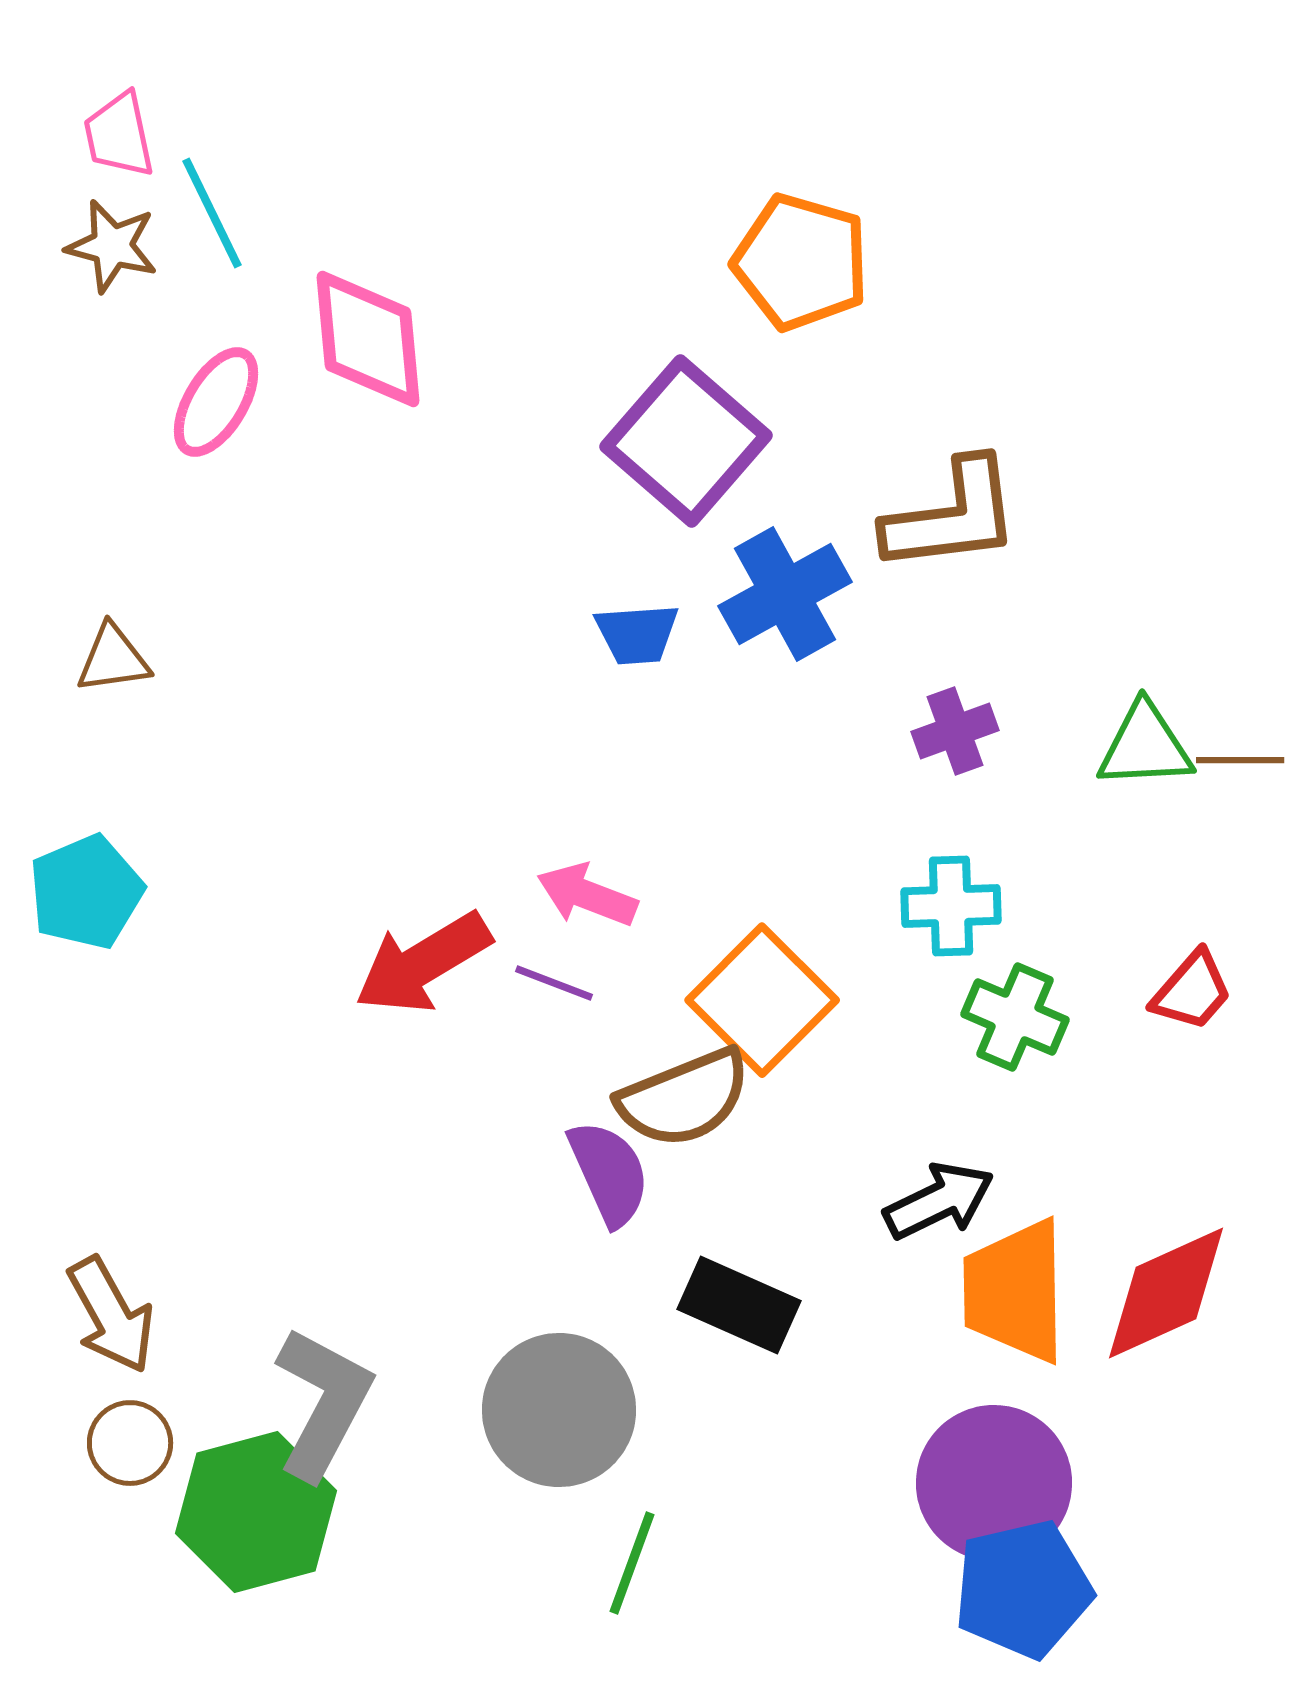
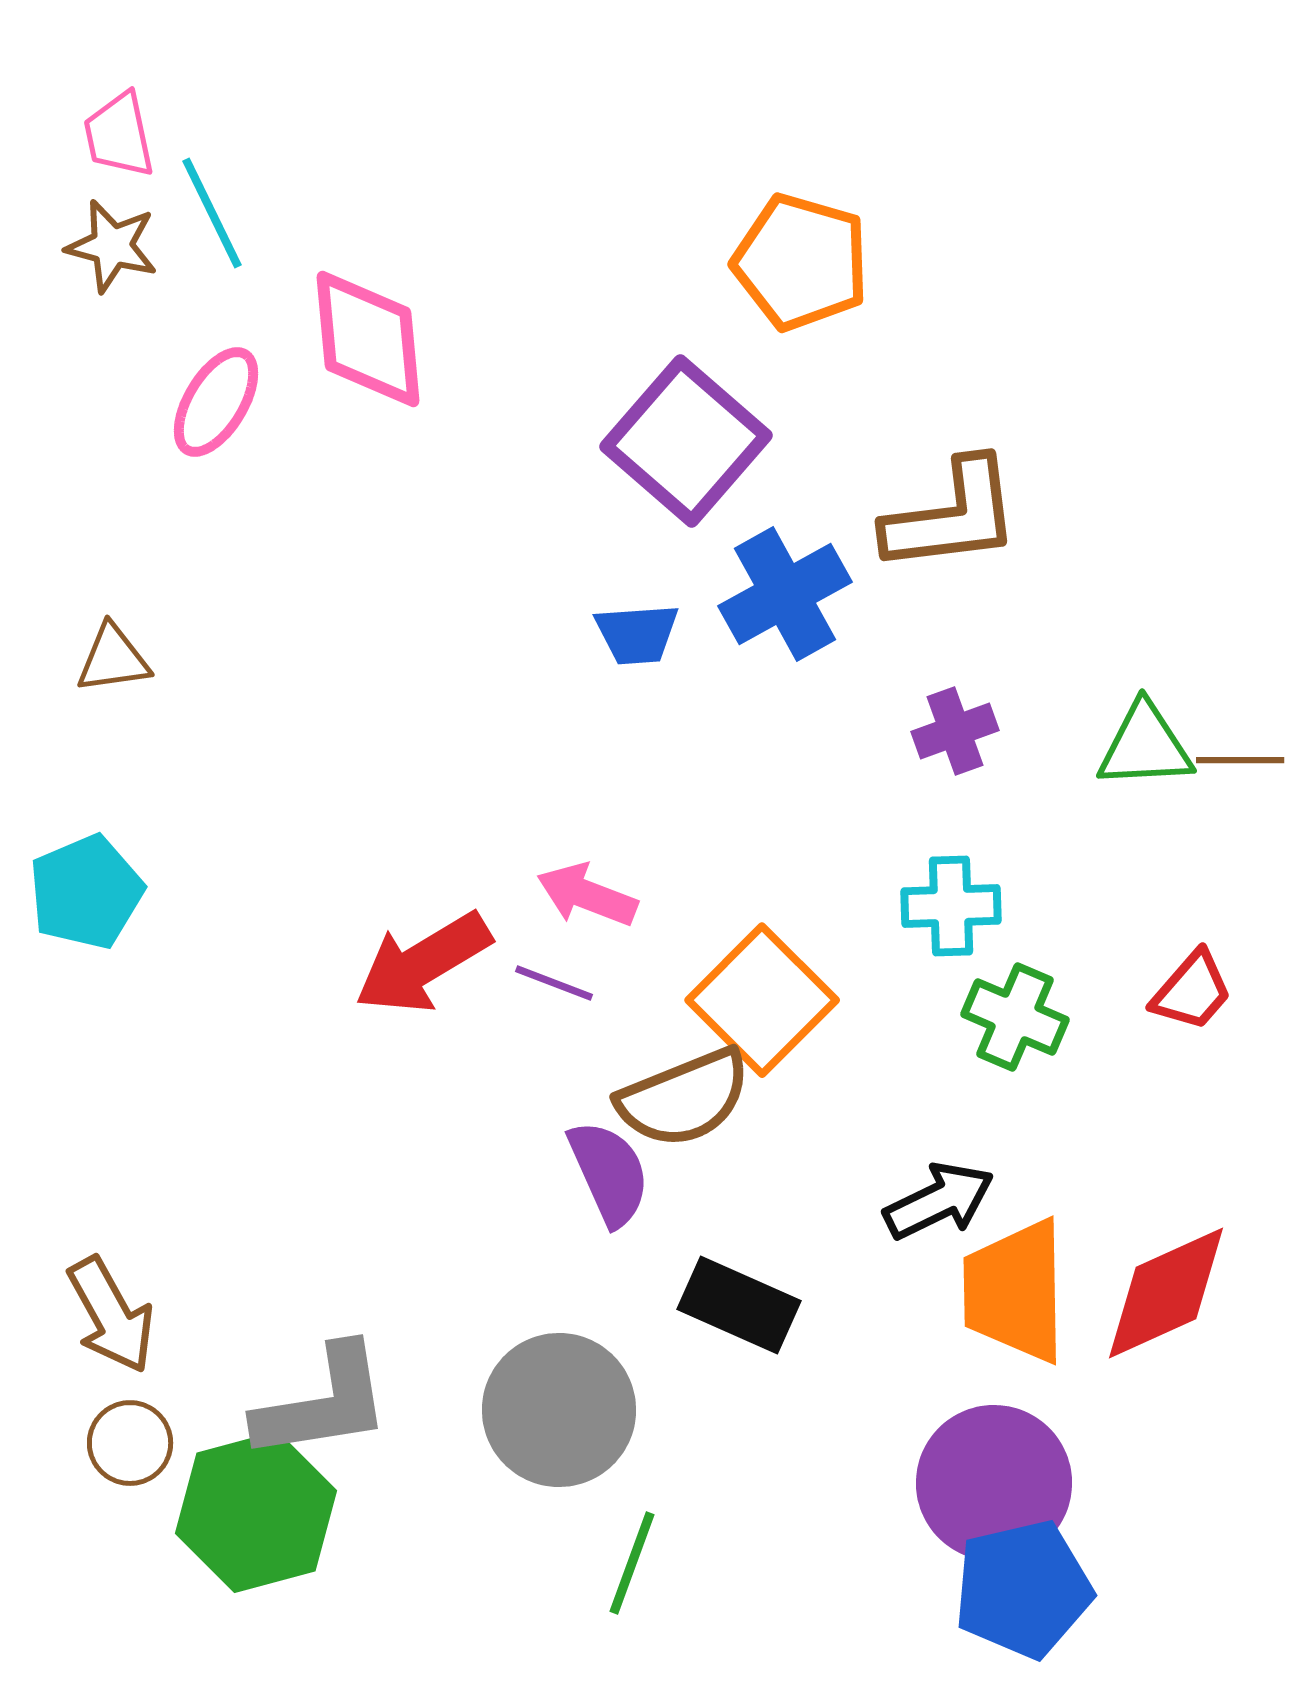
gray L-shape: rotated 53 degrees clockwise
